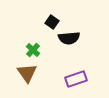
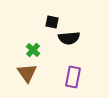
black square: rotated 24 degrees counterclockwise
purple rectangle: moved 3 px left, 2 px up; rotated 60 degrees counterclockwise
